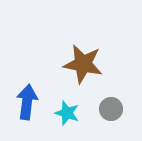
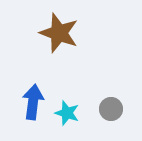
brown star: moved 24 px left, 31 px up; rotated 9 degrees clockwise
blue arrow: moved 6 px right
